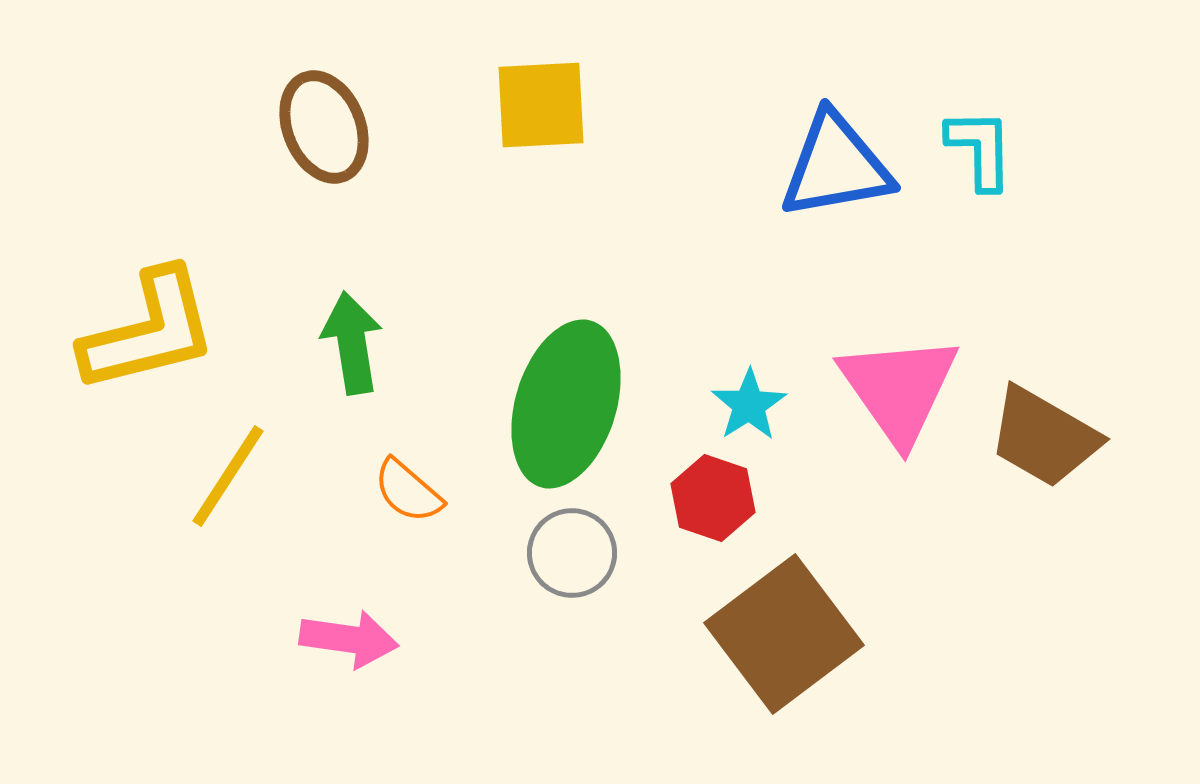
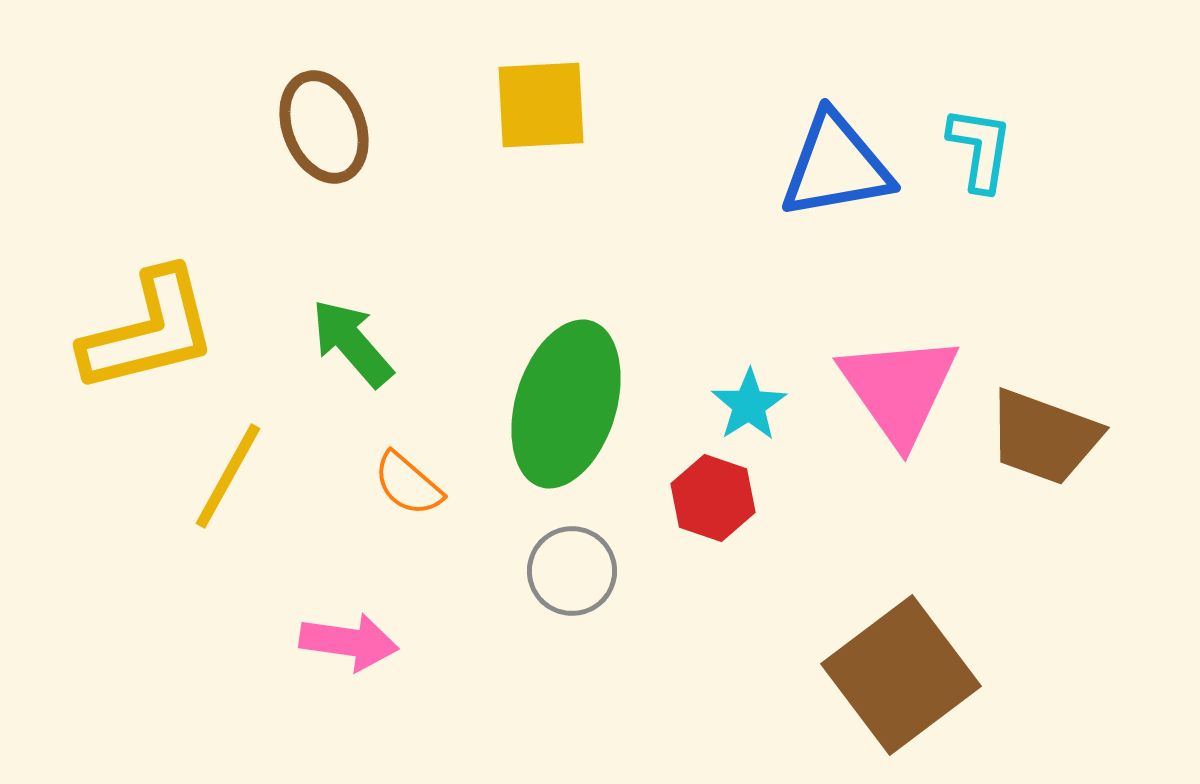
cyan L-shape: rotated 10 degrees clockwise
green arrow: rotated 32 degrees counterclockwise
brown trapezoid: rotated 10 degrees counterclockwise
yellow line: rotated 4 degrees counterclockwise
orange semicircle: moved 7 px up
gray circle: moved 18 px down
brown square: moved 117 px right, 41 px down
pink arrow: moved 3 px down
